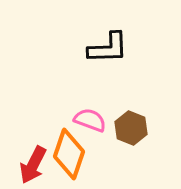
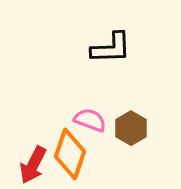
black L-shape: moved 3 px right
brown hexagon: rotated 8 degrees clockwise
orange diamond: moved 1 px right
